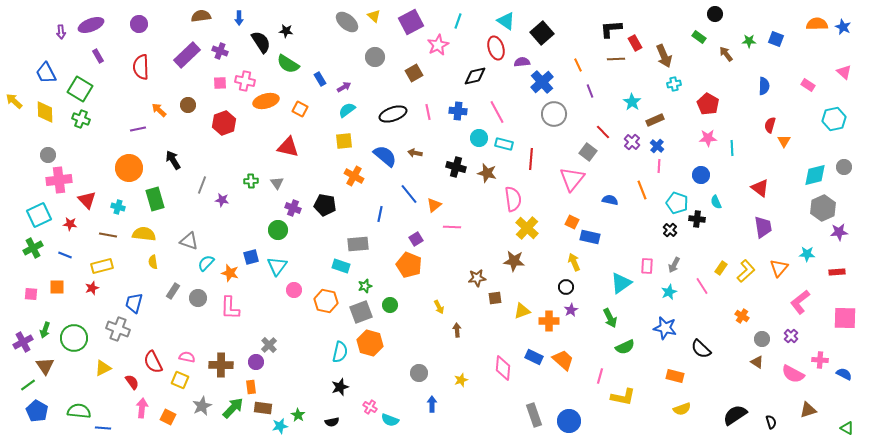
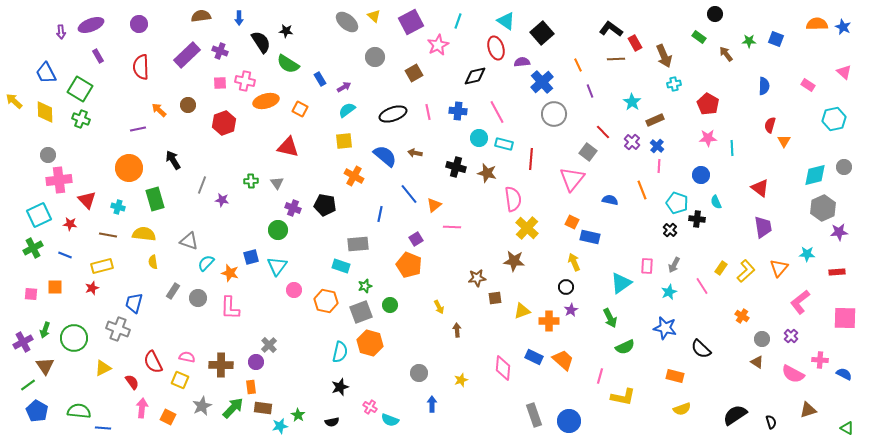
black L-shape at (611, 29): rotated 40 degrees clockwise
orange square at (57, 287): moved 2 px left
